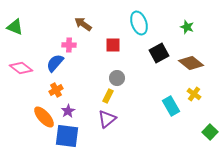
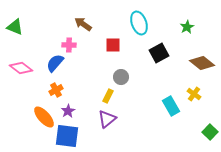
green star: rotated 24 degrees clockwise
brown diamond: moved 11 px right
gray circle: moved 4 px right, 1 px up
